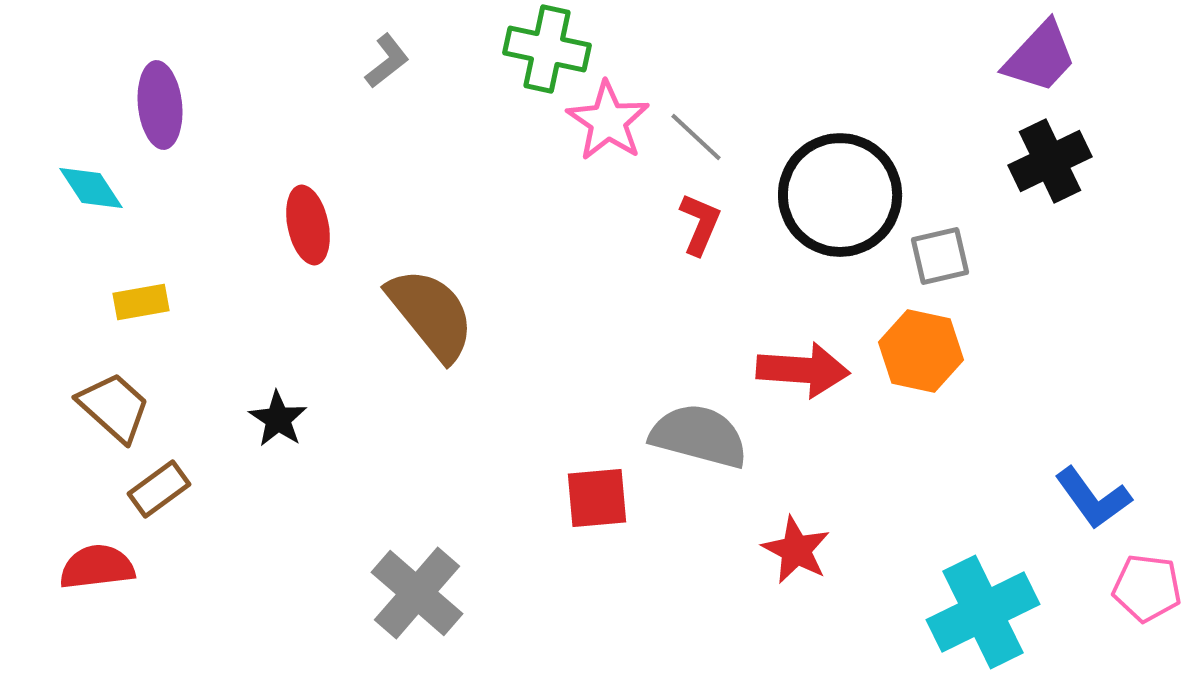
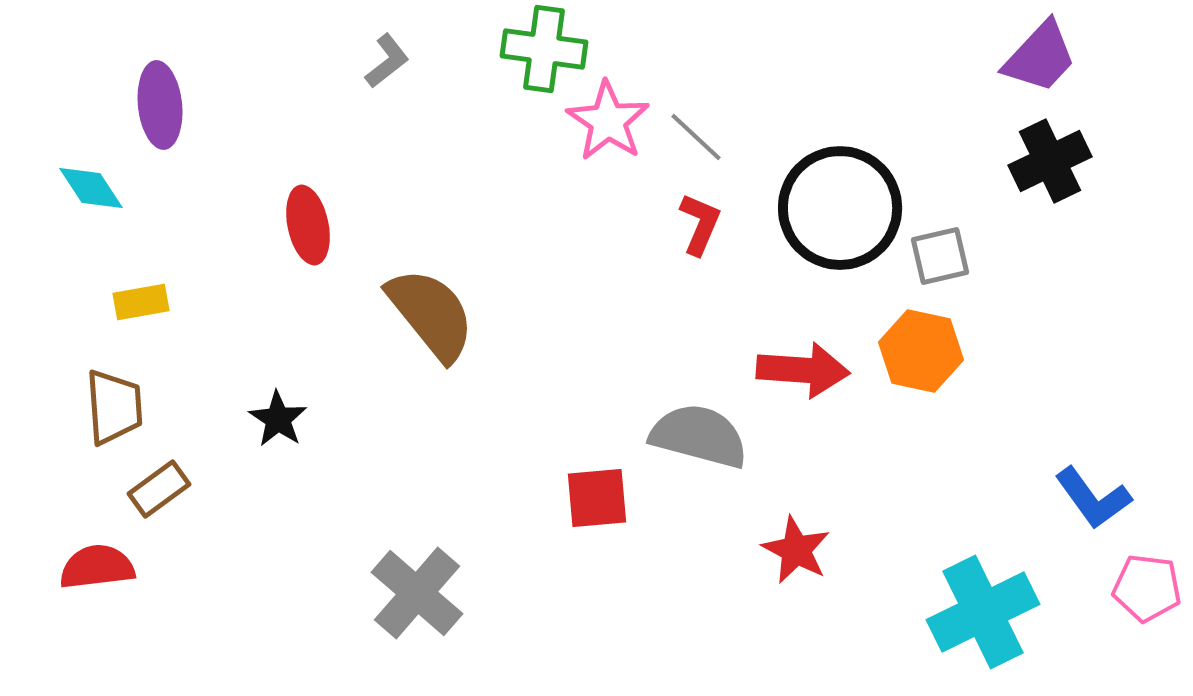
green cross: moved 3 px left; rotated 4 degrees counterclockwise
black circle: moved 13 px down
brown trapezoid: rotated 44 degrees clockwise
